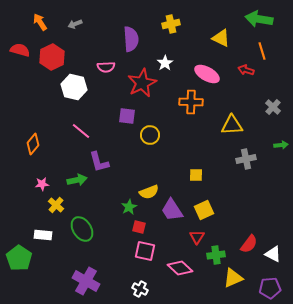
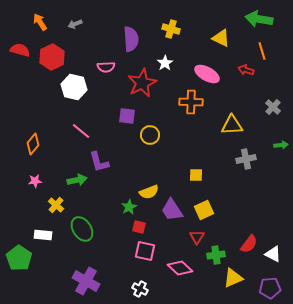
yellow cross at (171, 24): moved 5 px down; rotated 30 degrees clockwise
pink star at (42, 184): moved 7 px left, 3 px up
